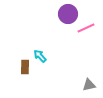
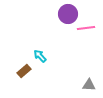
pink line: rotated 18 degrees clockwise
brown rectangle: moved 1 px left, 4 px down; rotated 48 degrees clockwise
gray triangle: rotated 16 degrees clockwise
